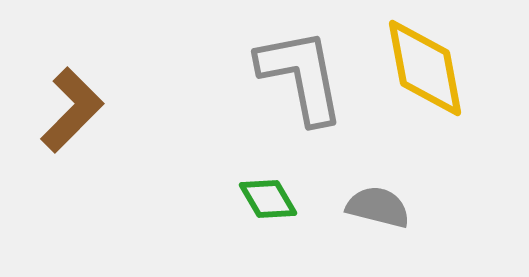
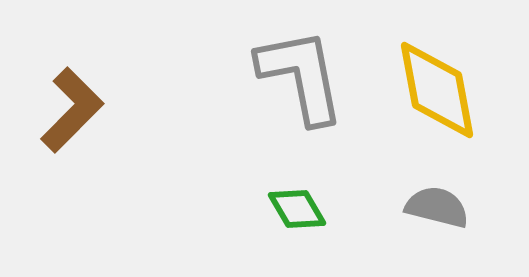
yellow diamond: moved 12 px right, 22 px down
green diamond: moved 29 px right, 10 px down
gray semicircle: moved 59 px right
